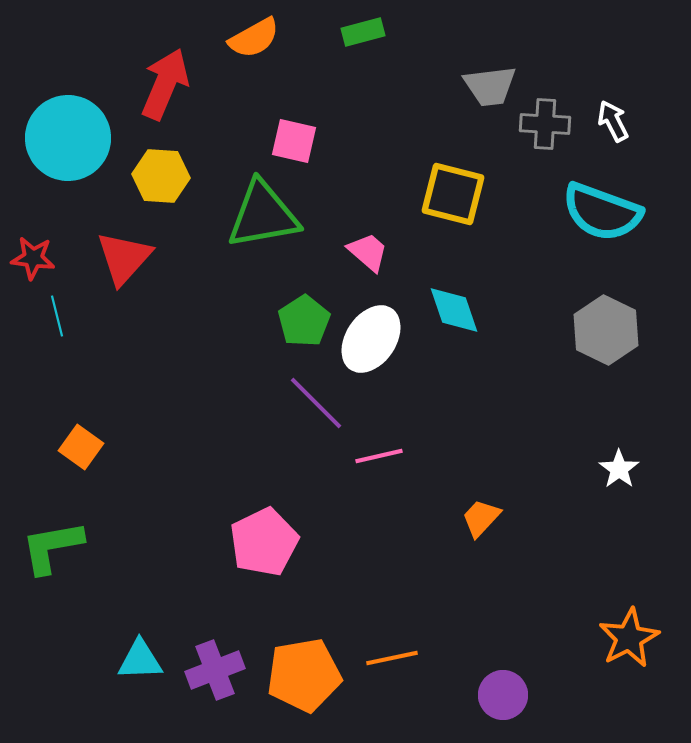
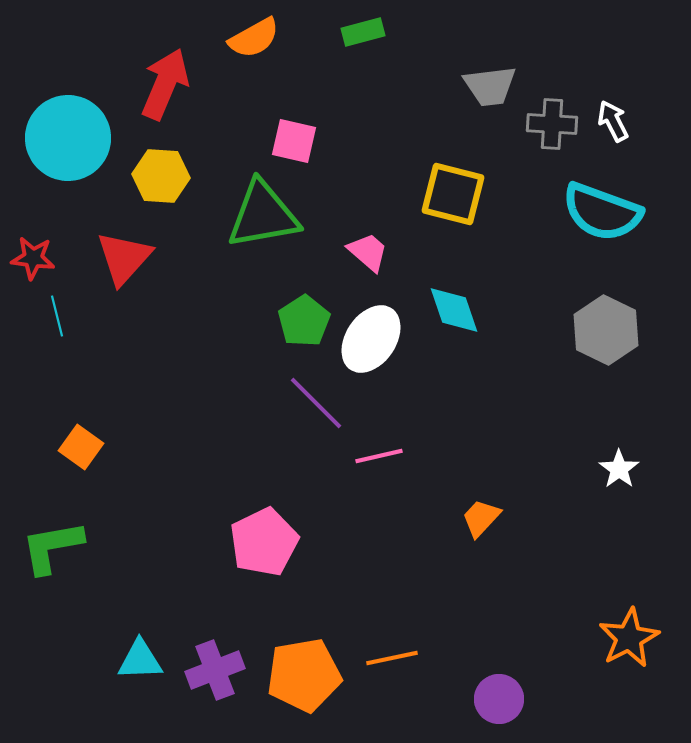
gray cross: moved 7 px right
purple circle: moved 4 px left, 4 px down
